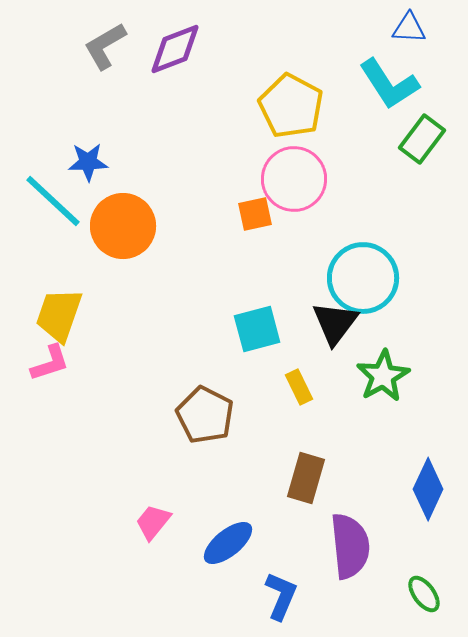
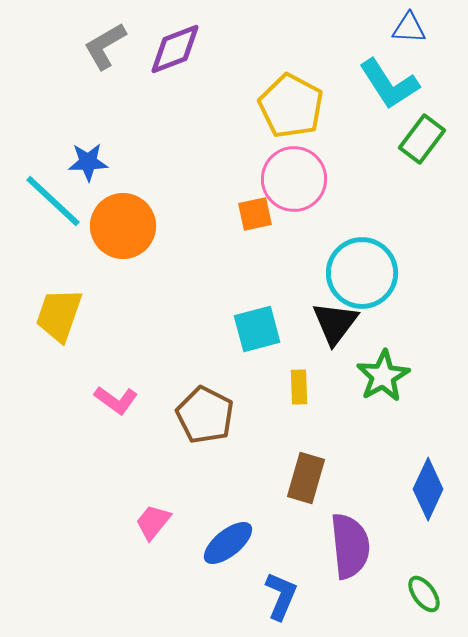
cyan circle: moved 1 px left, 5 px up
pink L-shape: moved 66 px right, 37 px down; rotated 54 degrees clockwise
yellow rectangle: rotated 24 degrees clockwise
